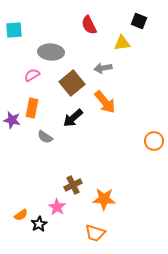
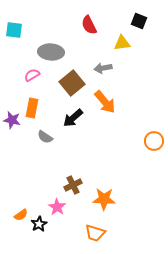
cyan square: rotated 12 degrees clockwise
